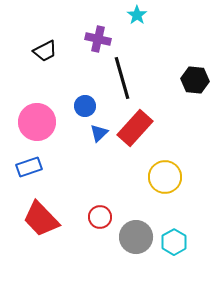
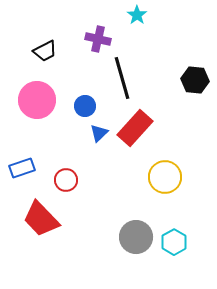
pink circle: moved 22 px up
blue rectangle: moved 7 px left, 1 px down
red circle: moved 34 px left, 37 px up
